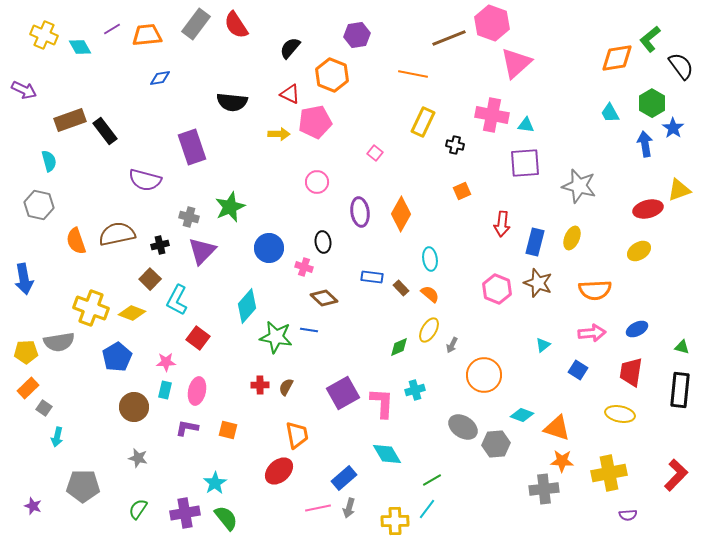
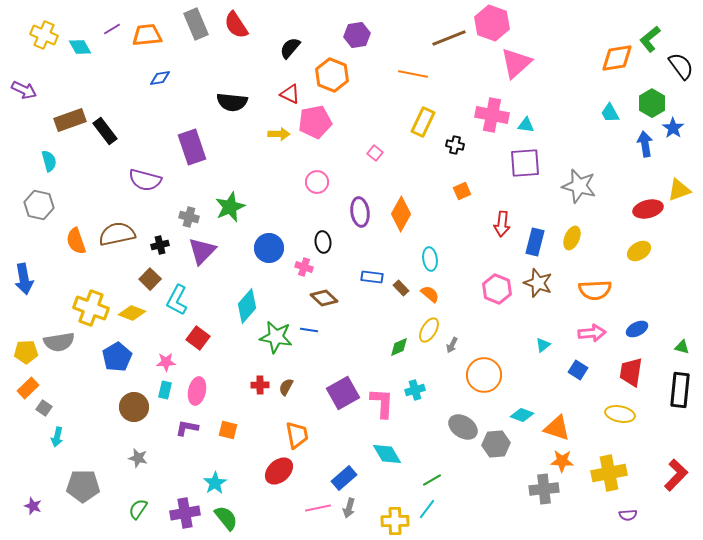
gray rectangle at (196, 24): rotated 60 degrees counterclockwise
